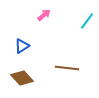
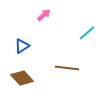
cyan line: moved 12 px down; rotated 12 degrees clockwise
